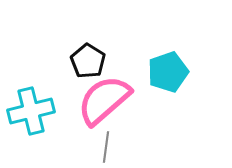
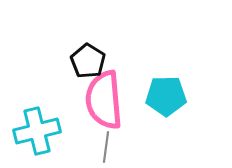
cyan pentagon: moved 2 px left, 24 px down; rotated 18 degrees clockwise
pink semicircle: rotated 54 degrees counterclockwise
cyan cross: moved 6 px right, 20 px down
